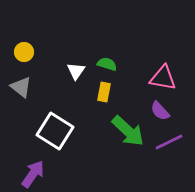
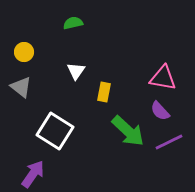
green semicircle: moved 34 px left, 41 px up; rotated 30 degrees counterclockwise
